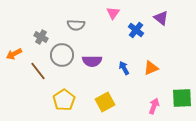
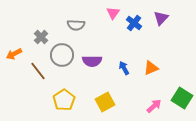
purple triangle: rotated 35 degrees clockwise
blue cross: moved 2 px left, 7 px up
gray cross: rotated 16 degrees clockwise
green square: rotated 35 degrees clockwise
pink arrow: rotated 28 degrees clockwise
